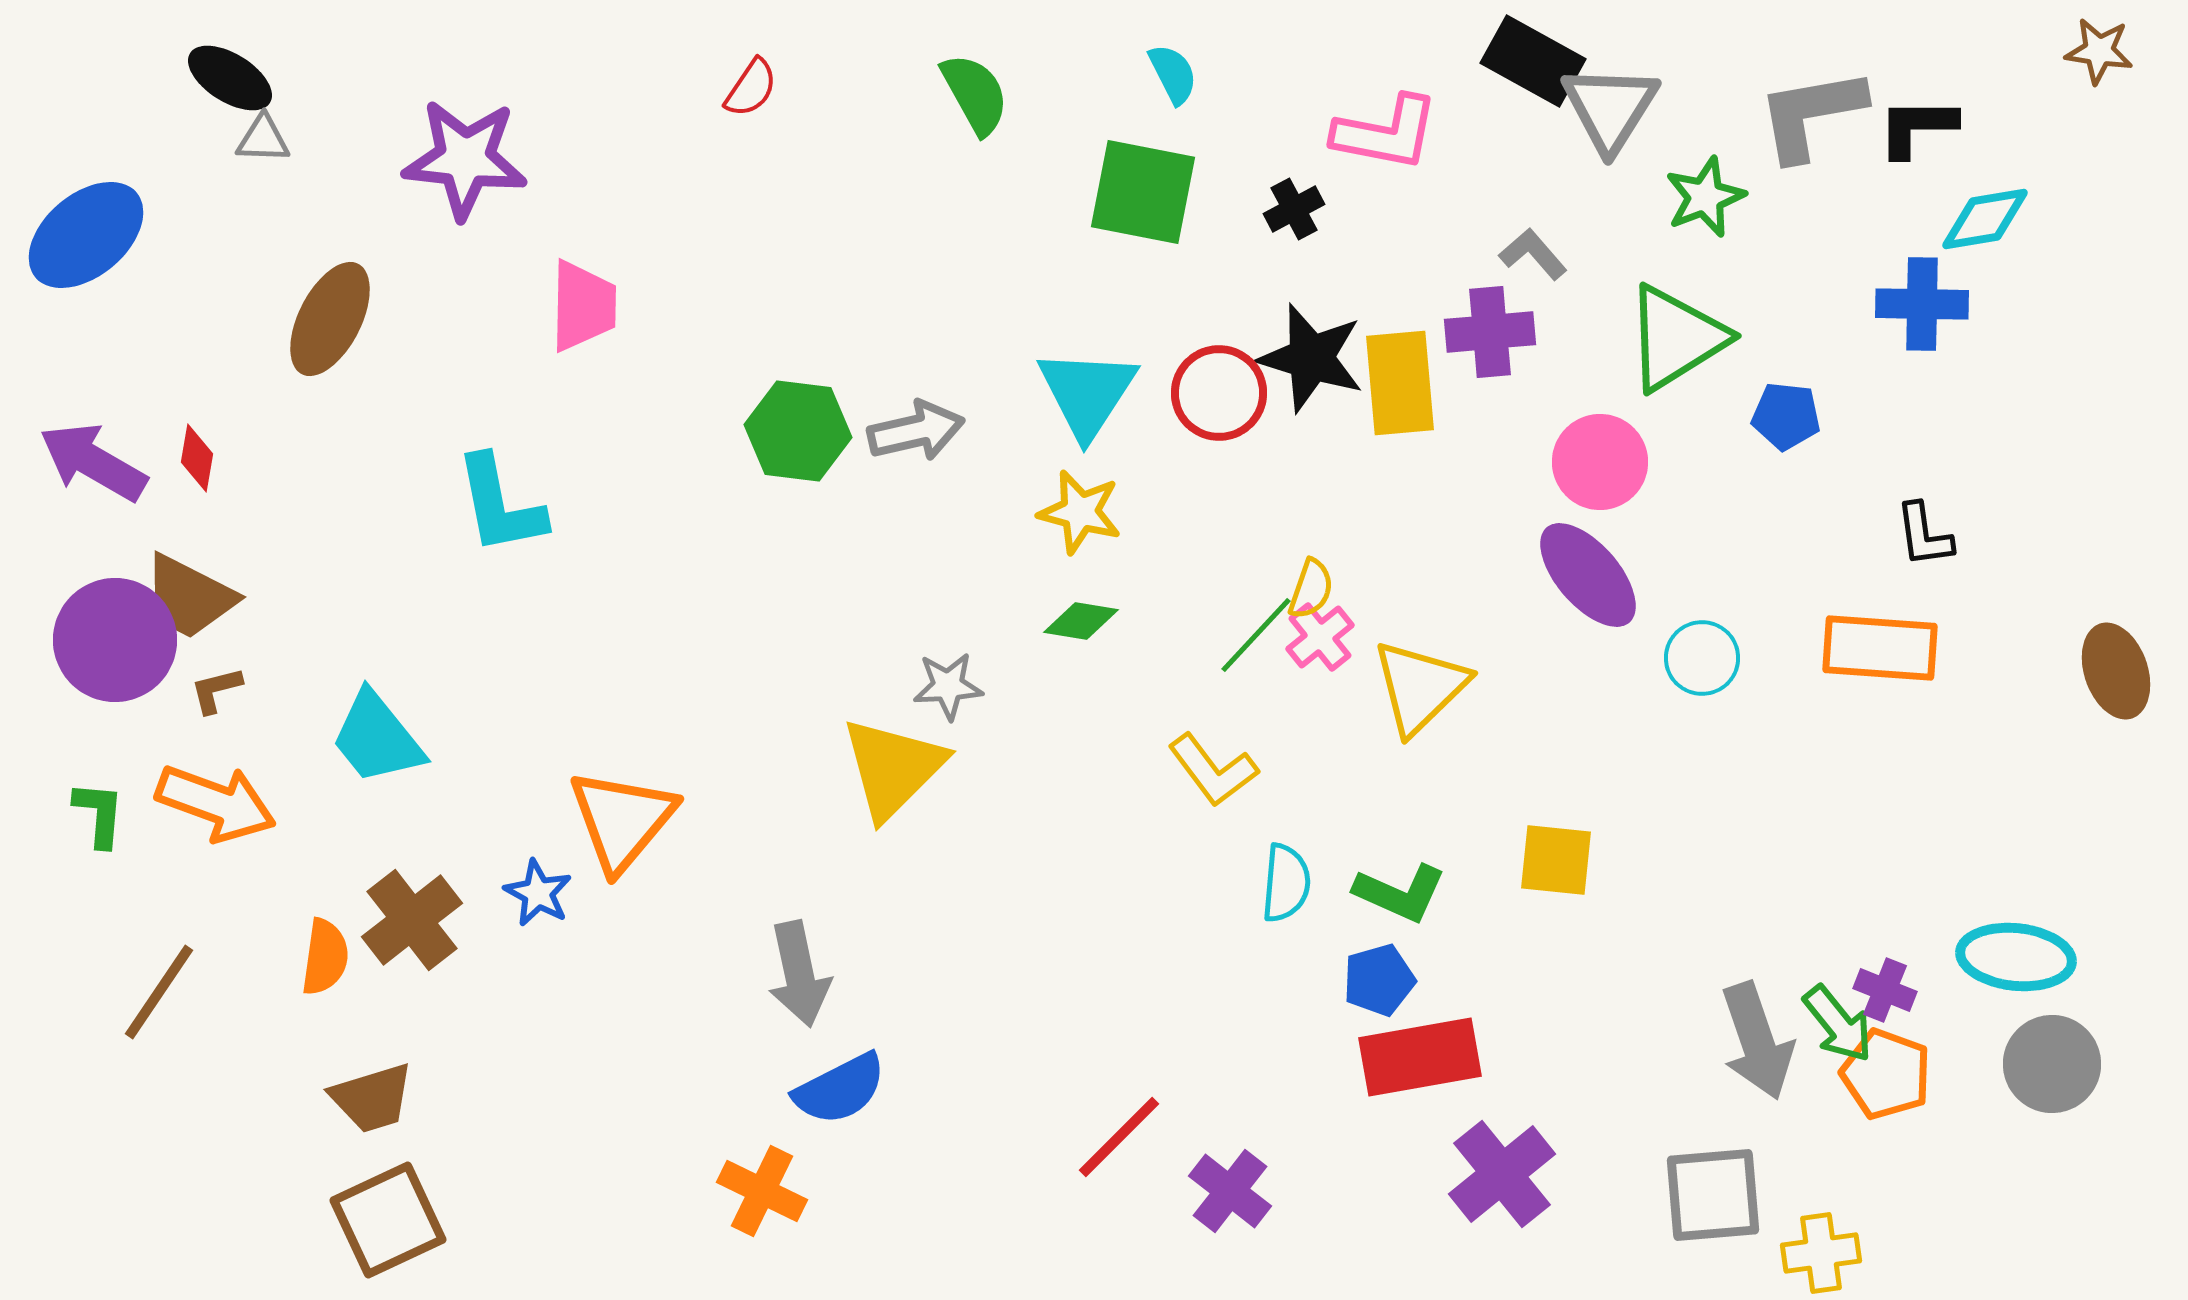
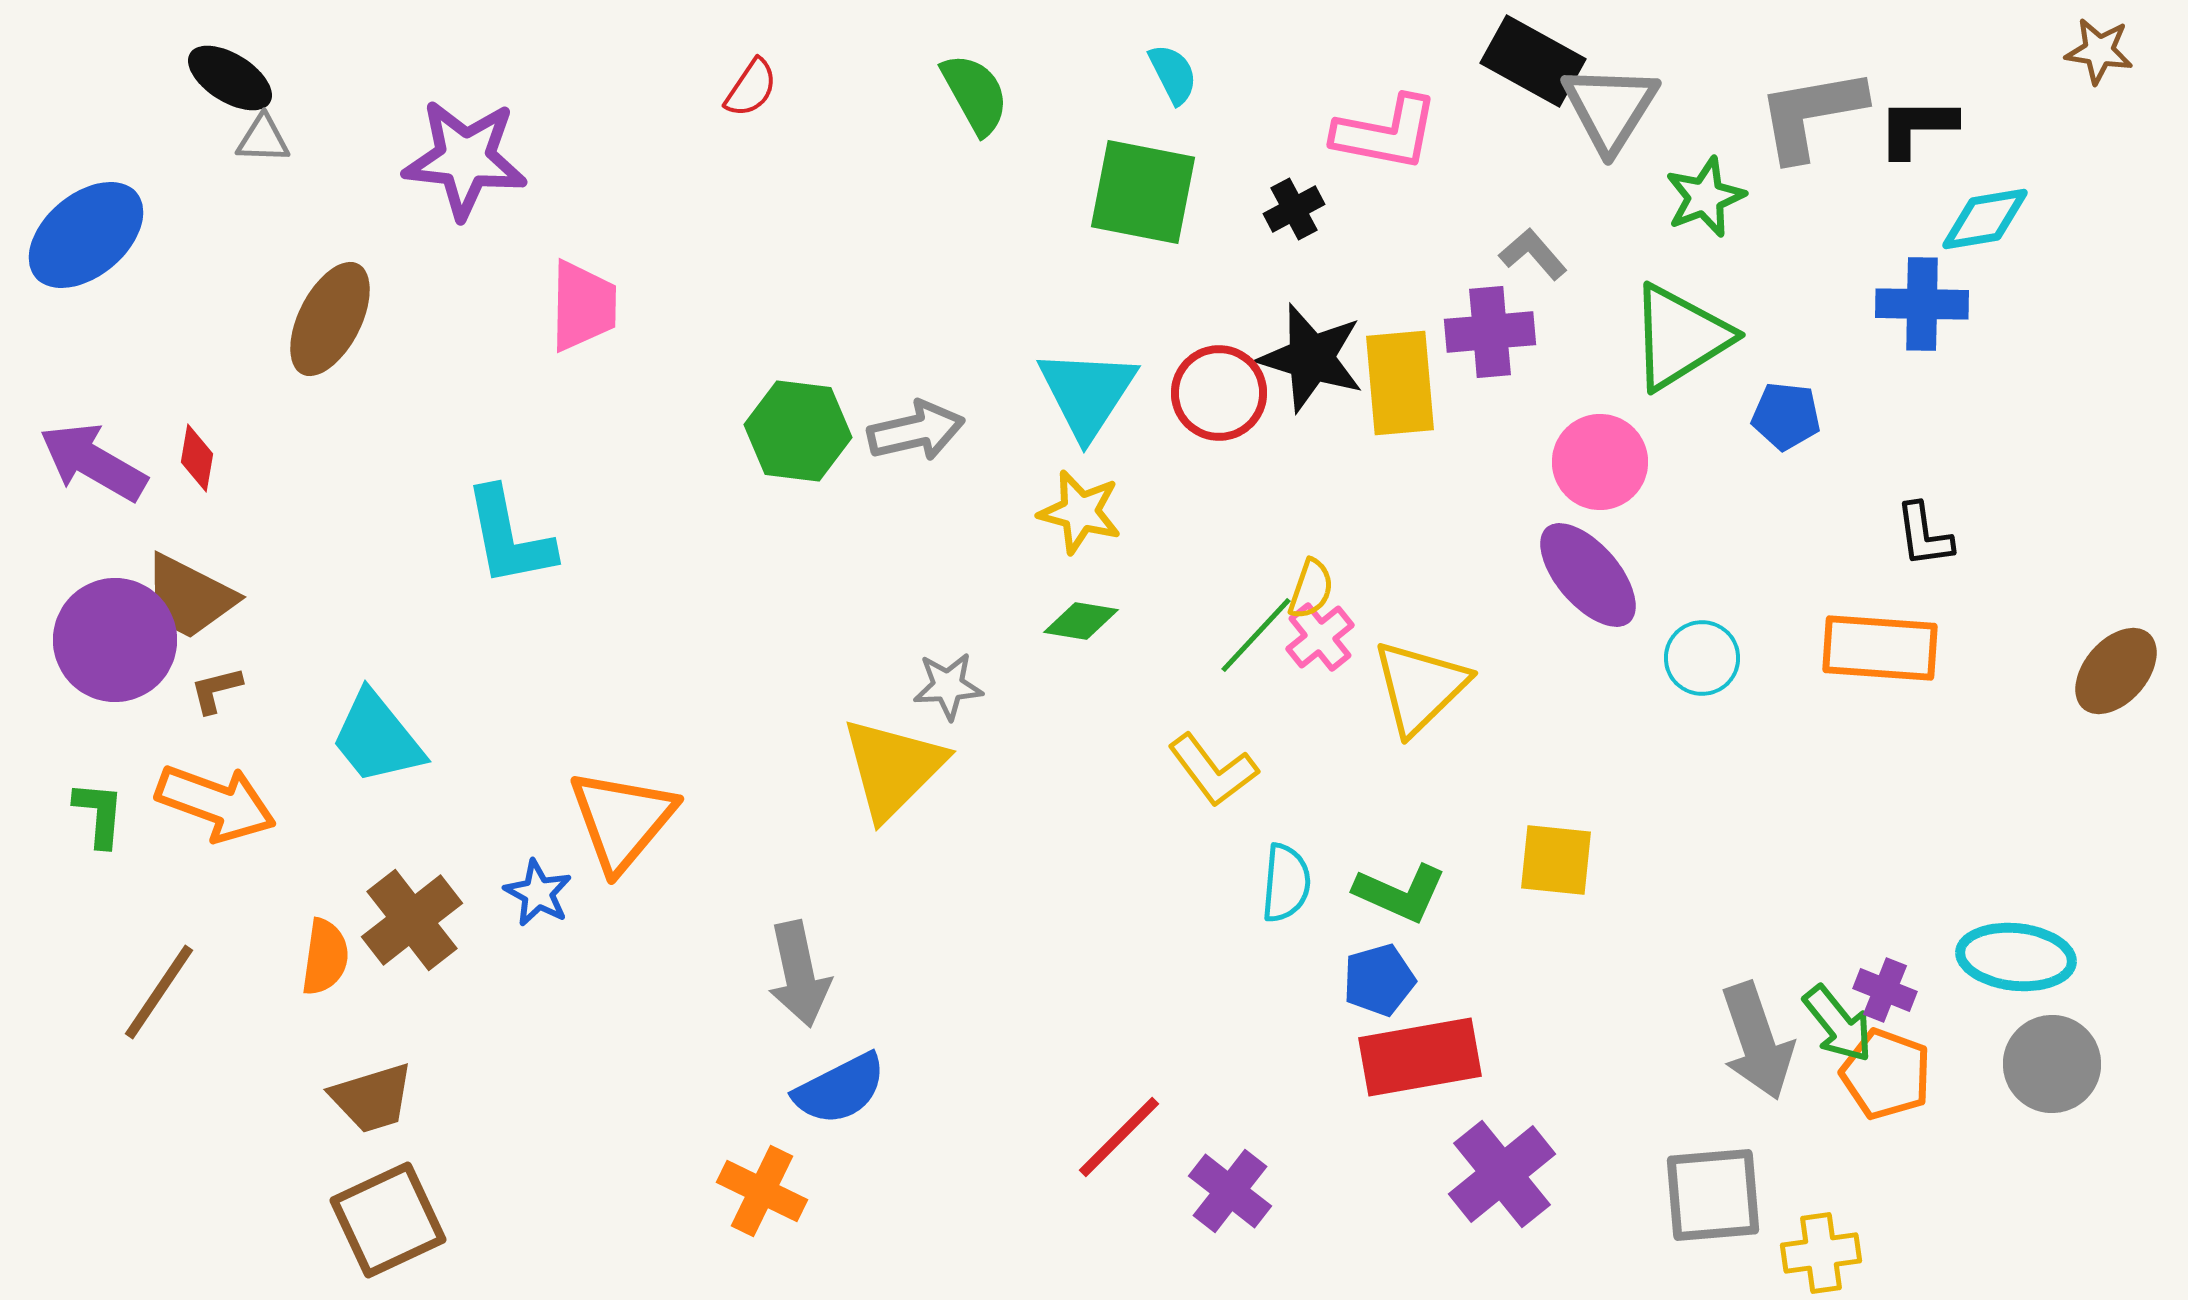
green triangle at (1676, 338): moved 4 px right, 1 px up
cyan L-shape at (500, 505): moved 9 px right, 32 px down
brown ellipse at (2116, 671): rotated 60 degrees clockwise
